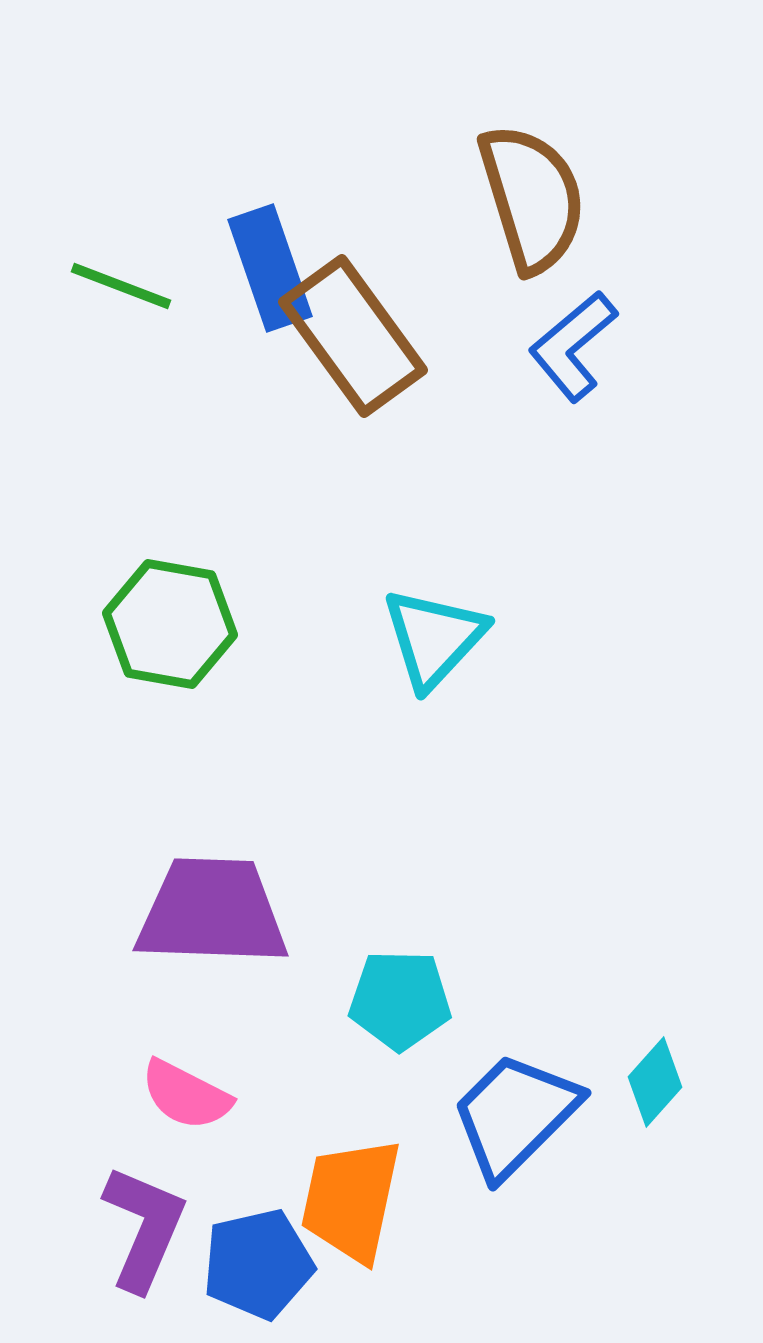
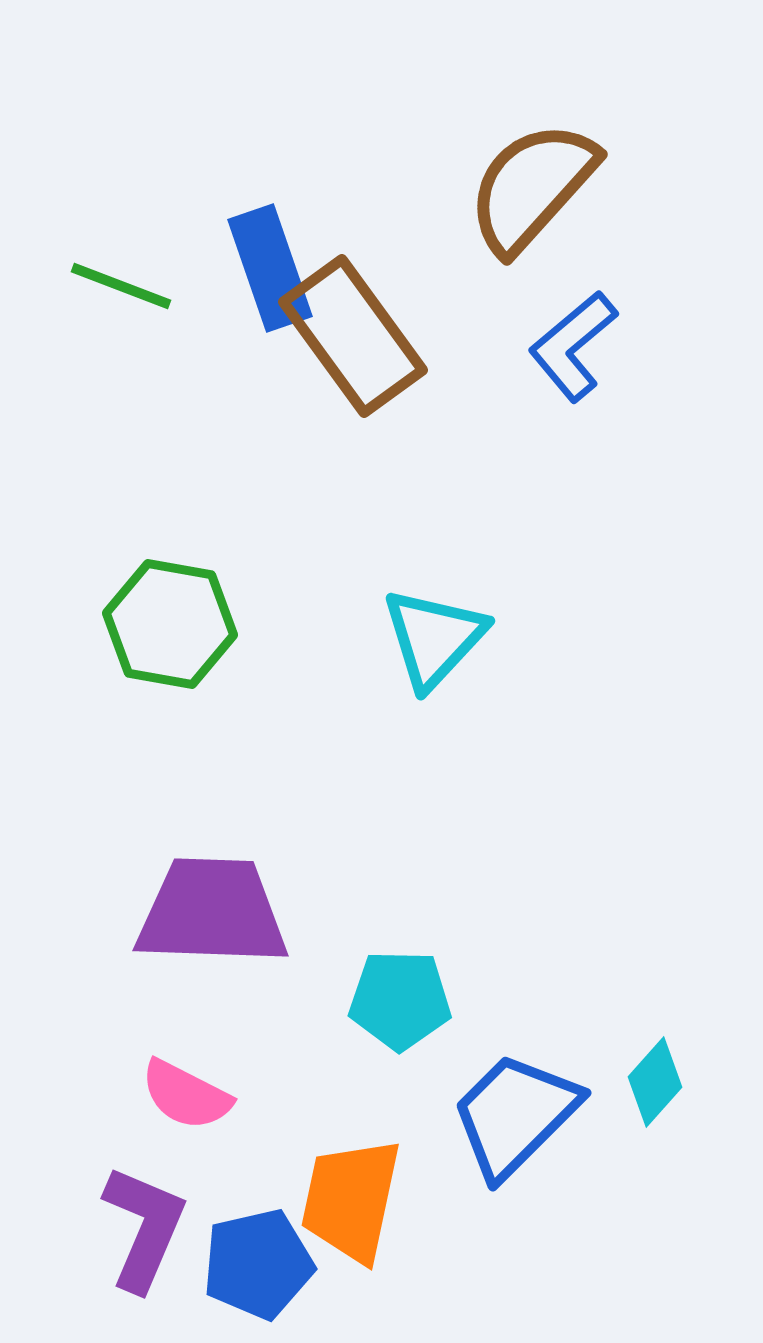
brown semicircle: moved 11 px up; rotated 121 degrees counterclockwise
